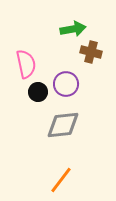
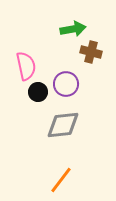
pink semicircle: moved 2 px down
